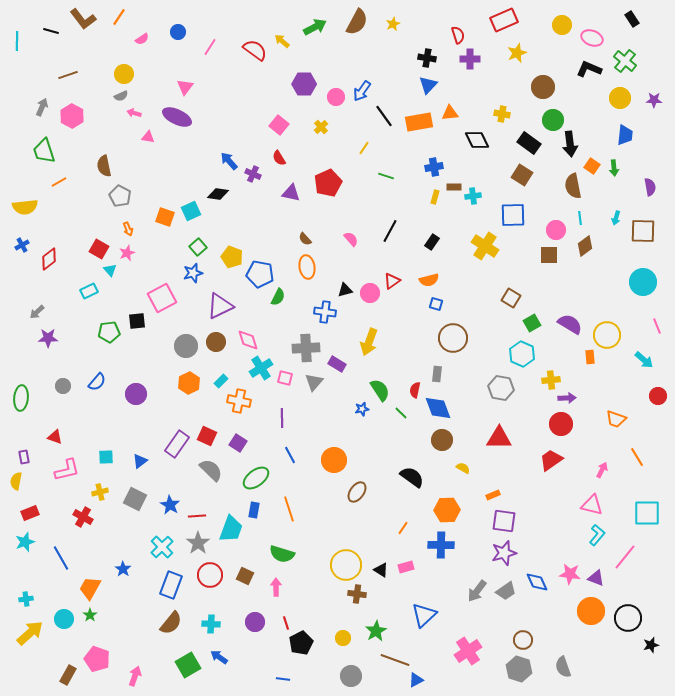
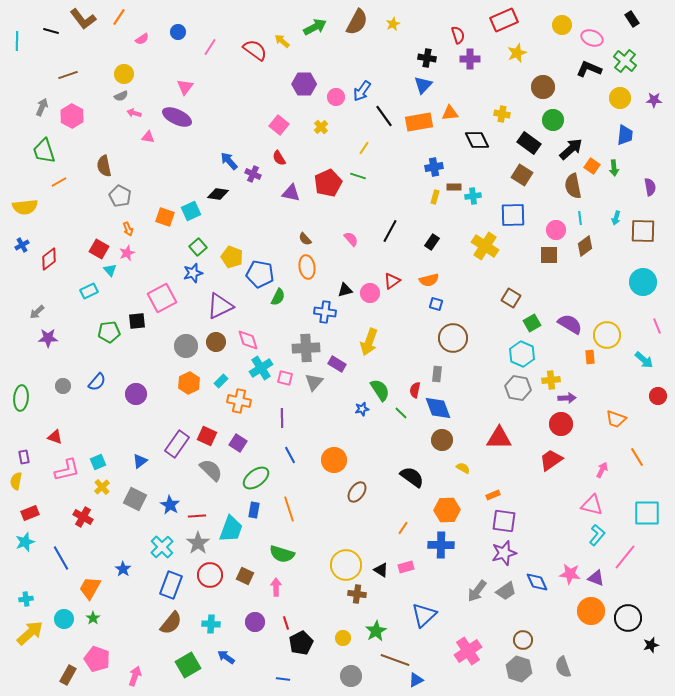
blue triangle at (428, 85): moved 5 px left
black arrow at (570, 144): moved 1 px right, 5 px down; rotated 125 degrees counterclockwise
green line at (386, 176): moved 28 px left
gray hexagon at (501, 388): moved 17 px right
cyan square at (106, 457): moved 8 px left, 5 px down; rotated 21 degrees counterclockwise
yellow cross at (100, 492): moved 2 px right, 5 px up; rotated 28 degrees counterclockwise
green star at (90, 615): moved 3 px right, 3 px down
blue arrow at (219, 657): moved 7 px right
